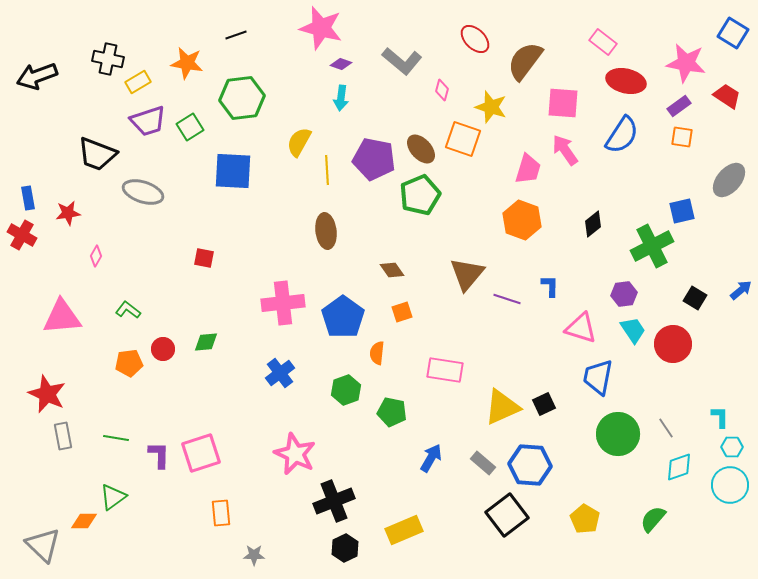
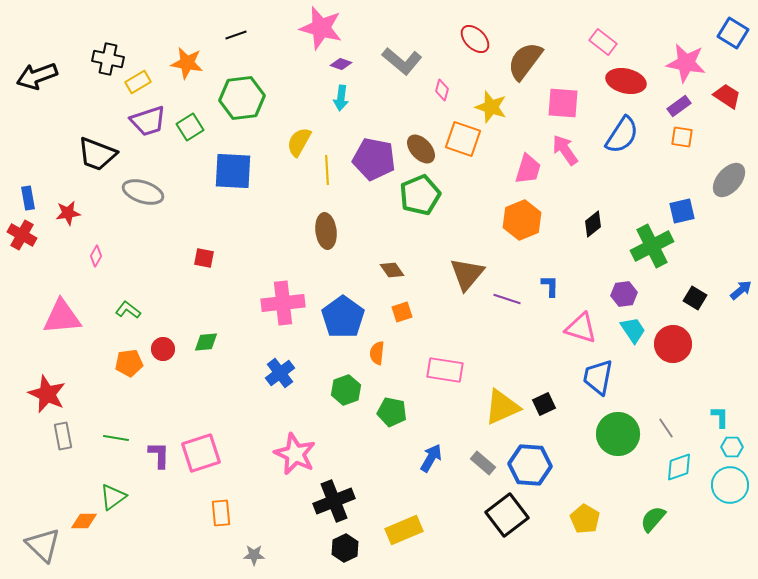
orange hexagon at (522, 220): rotated 18 degrees clockwise
